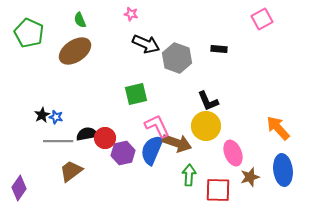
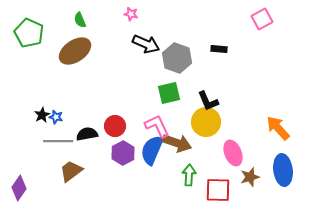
green square: moved 33 px right, 1 px up
yellow circle: moved 4 px up
red circle: moved 10 px right, 12 px up
purple hexagon: rotated 15 degrees counterclockwise
